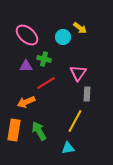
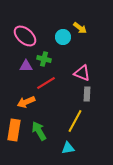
pink ellipse: moved 2 px left, 1 px down
pink triangle: moved 4 px right; rotated 42 degrees counterclockwise
